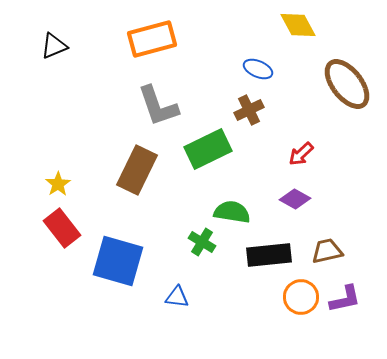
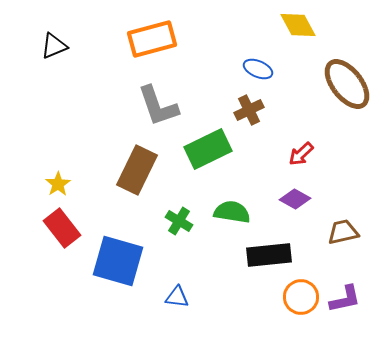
green cross: moved 23 px left, 21 px up
brown trapezoid: moved 16 px right, 19 px up
